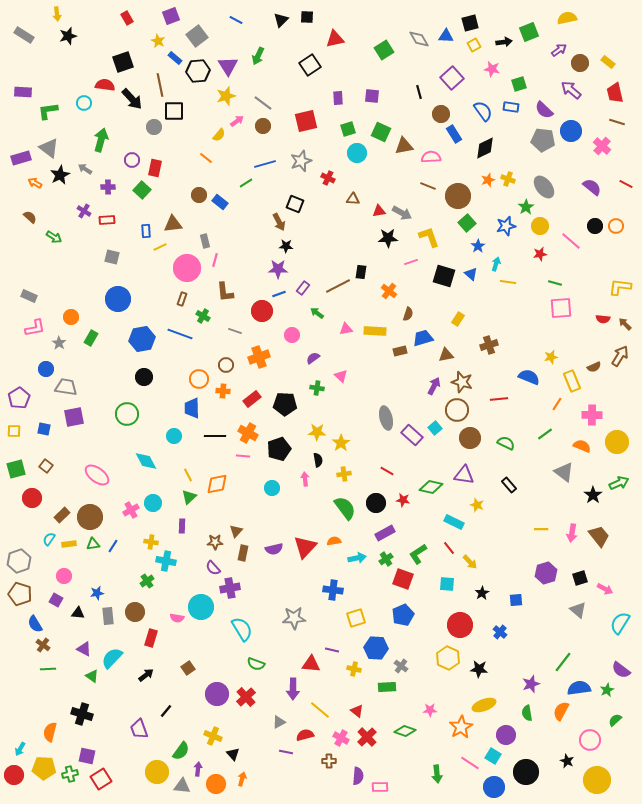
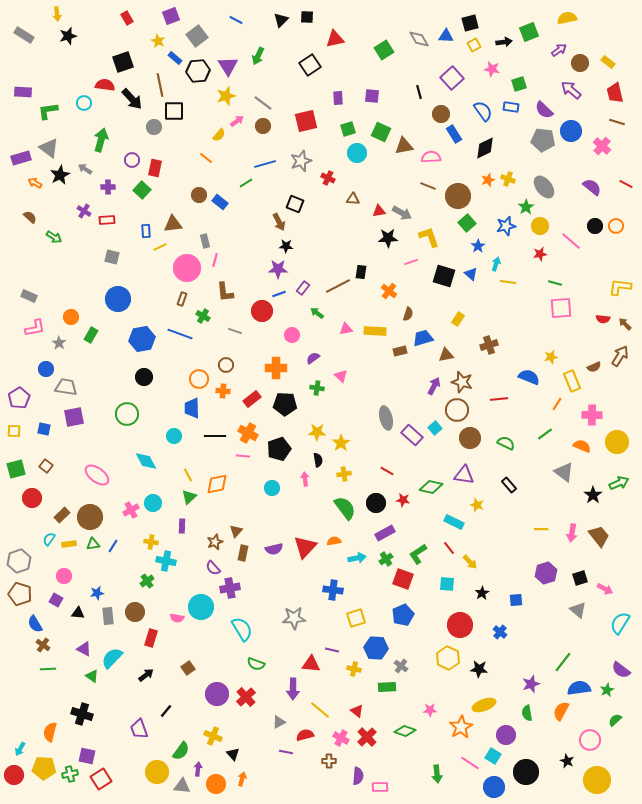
green rectangle at (91, 338): moved 3 px up
orange cross at (259, 357): moved 17 px right, 11 px down; rotated 20 degrees clockwise
brown star at (215, 542): rotated 21 degrees counterclockwise
